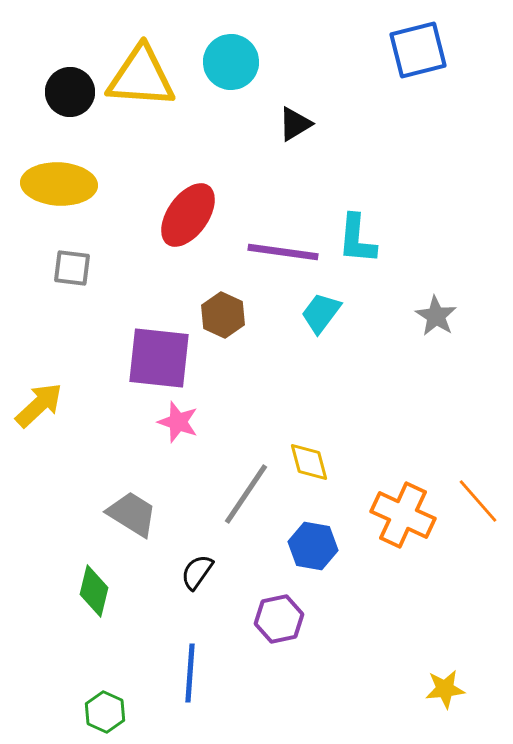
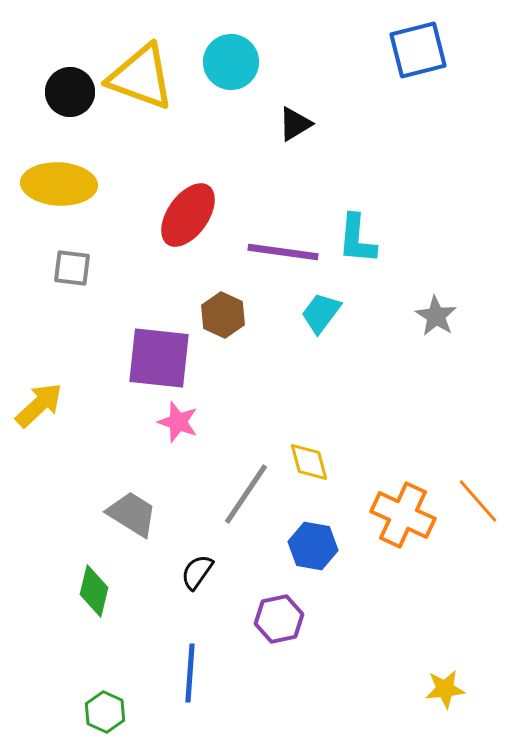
yellow triangle: rotated 16 degrees clockwise
